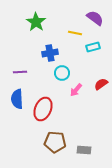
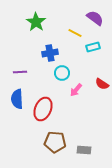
yellow line: rotated 16 degrees clockwise
red semicircle: moved 1 px right; rotated 112 degrees counterclockwise
